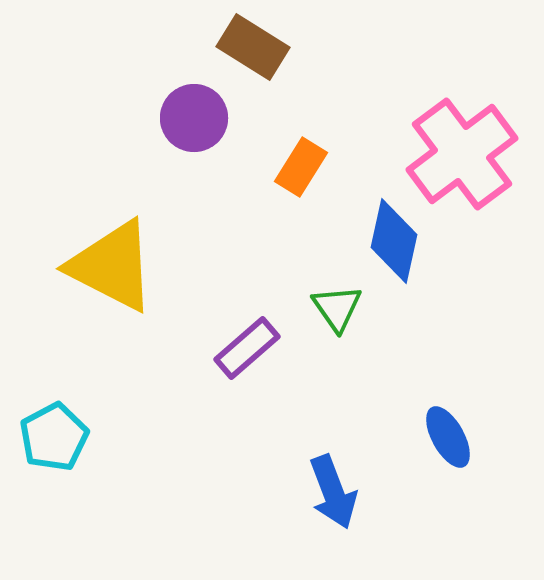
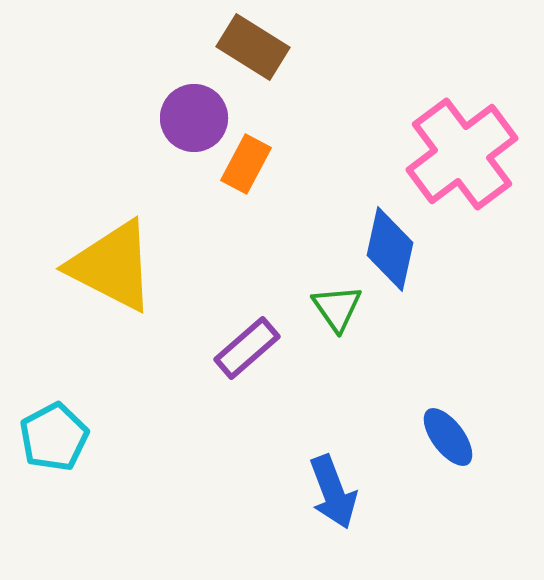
orange rectangle: moved 55 px left, 3 px up; rotated 4 degrees counterclockwise
blue diamond: moved 4 px left, 8 px down
blue ellipse: rotated 8 degrees counterclockwise
